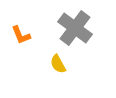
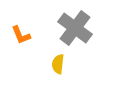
yellow semicircle: rotated 36 degrees clockwise
